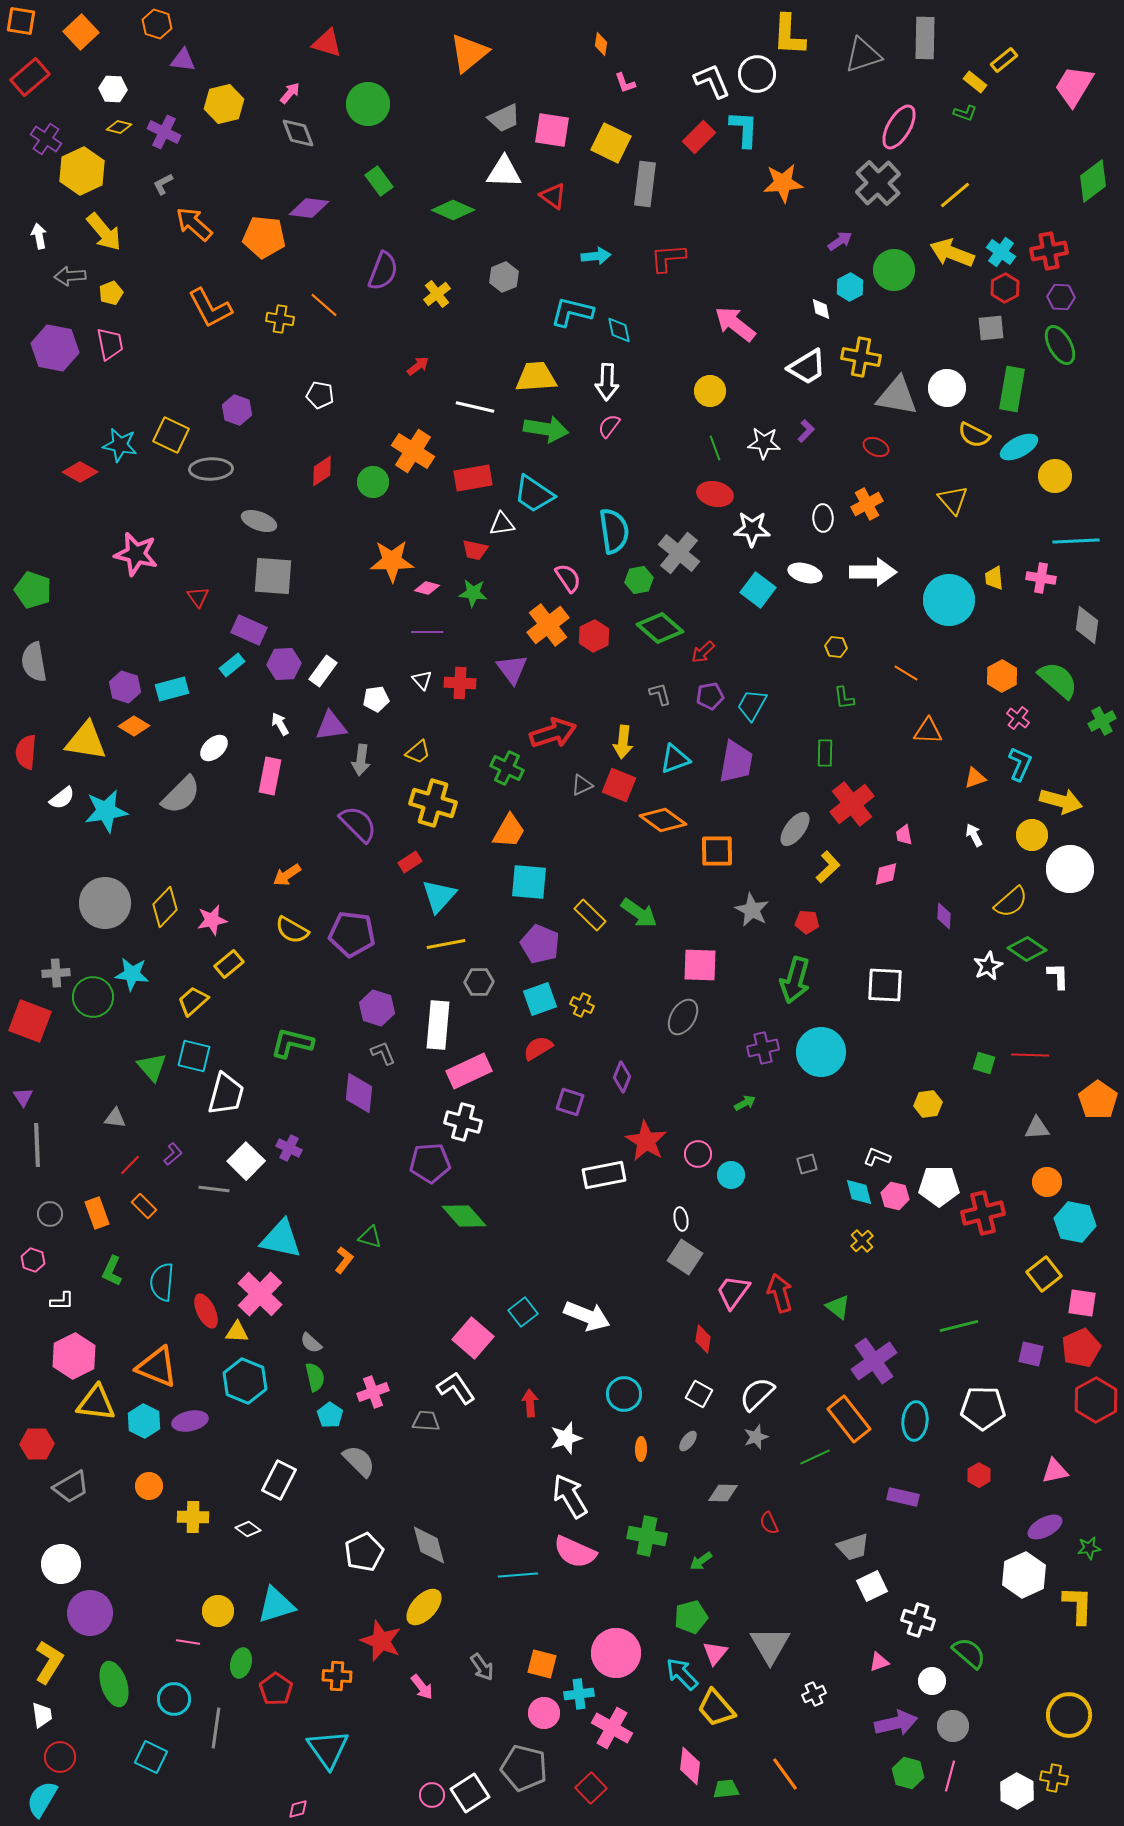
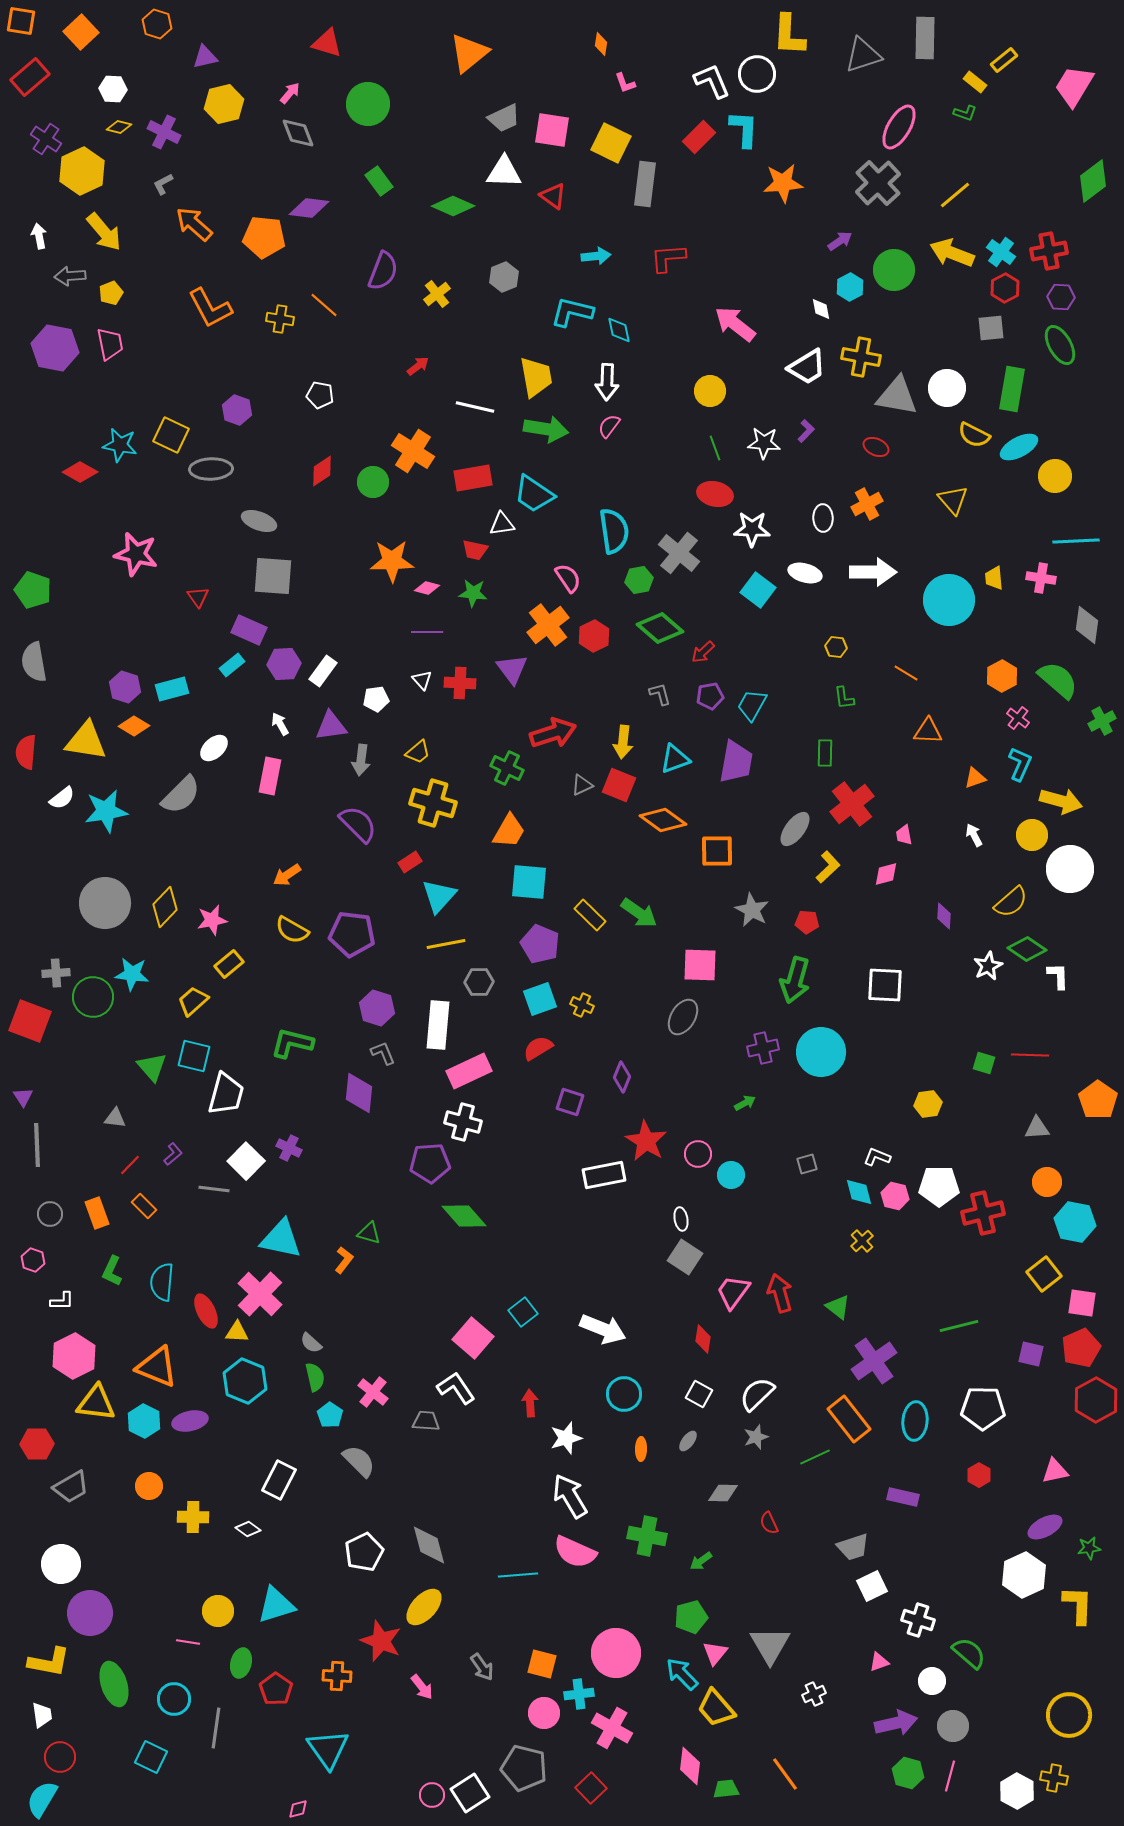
purple triangle at (183, 60): moved 22 px right, 3 px up; rotated 20 degrees counterclockwise
green diamond at (453, 210): moved 4 px up
yellow trapezoid at (536, 377): rotated 84 degrees clockwise
green triangle at (370, 1237): moved 1 px left, 4 px up
white arrow at (587, 1316): moved 16 px right, 13 px down
pink cross at (373, 1392): rotated 32 degrees counterclockwise
yellow L-shape at (49, 1662): rotated 69 degrees clockwise
